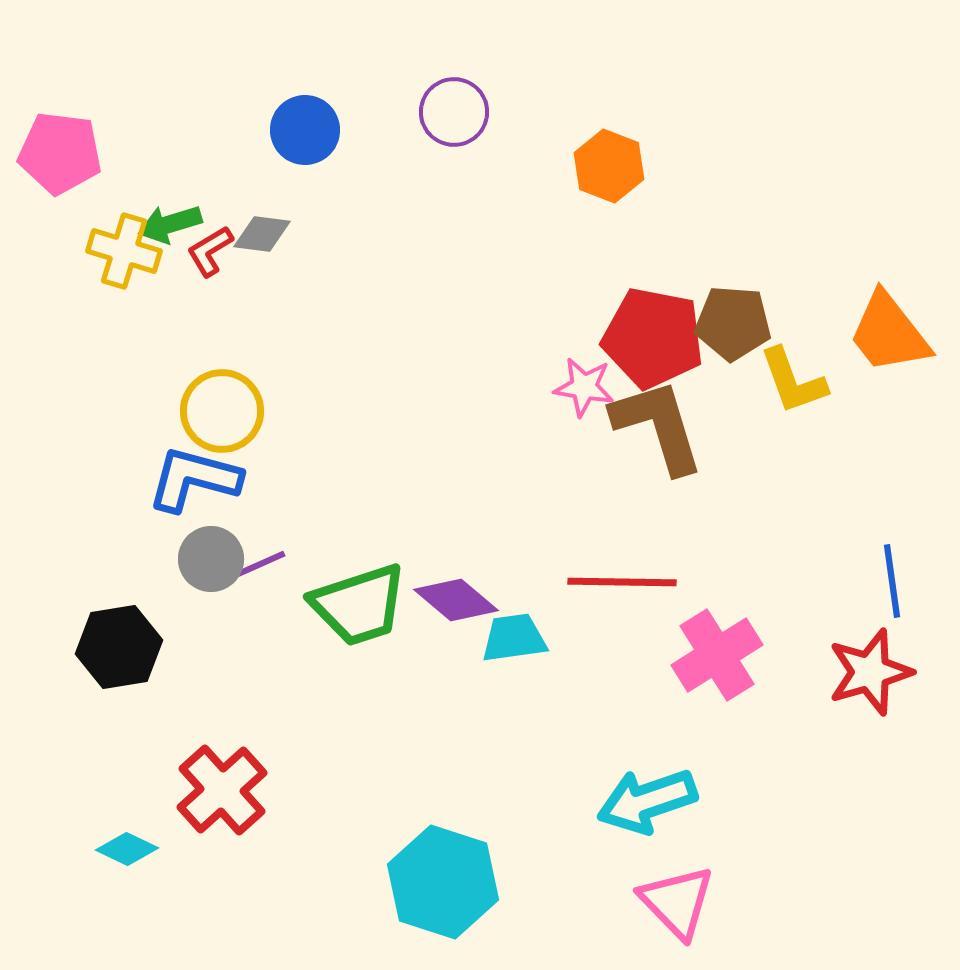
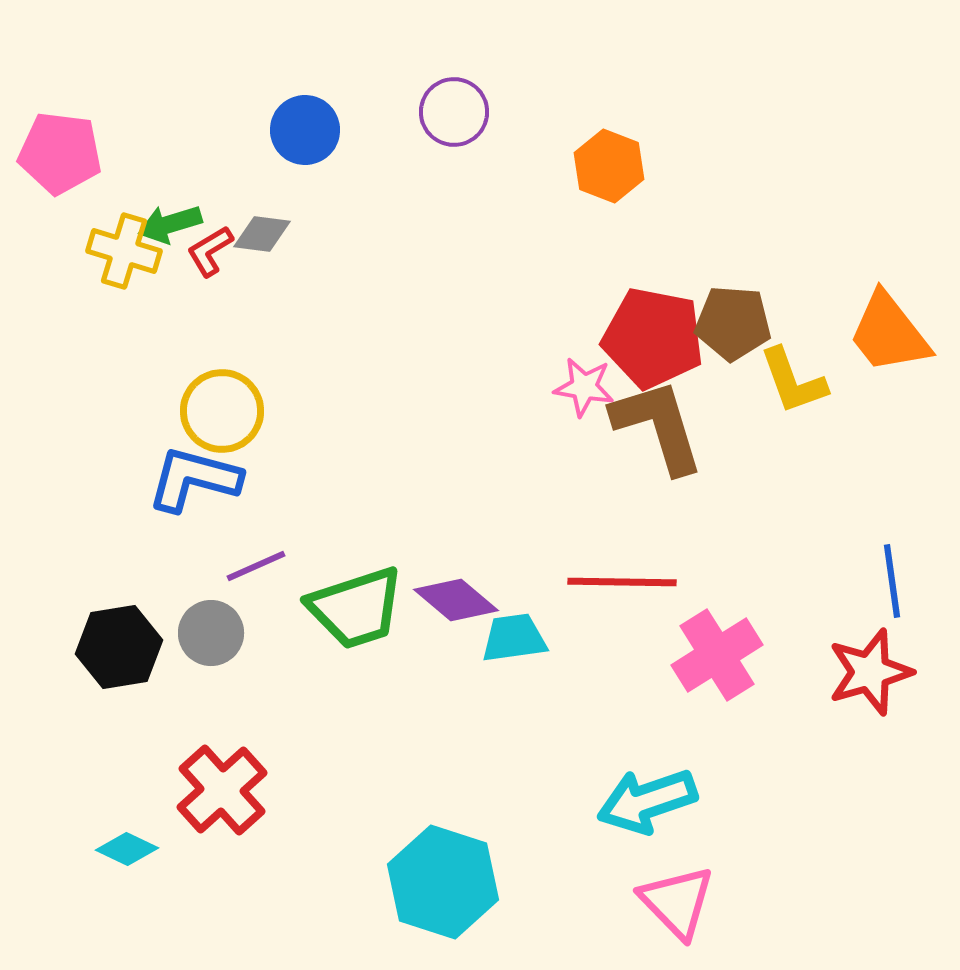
gray circle: moved 74 px down
green trapezoid: moved 3 px left, 3 px down
